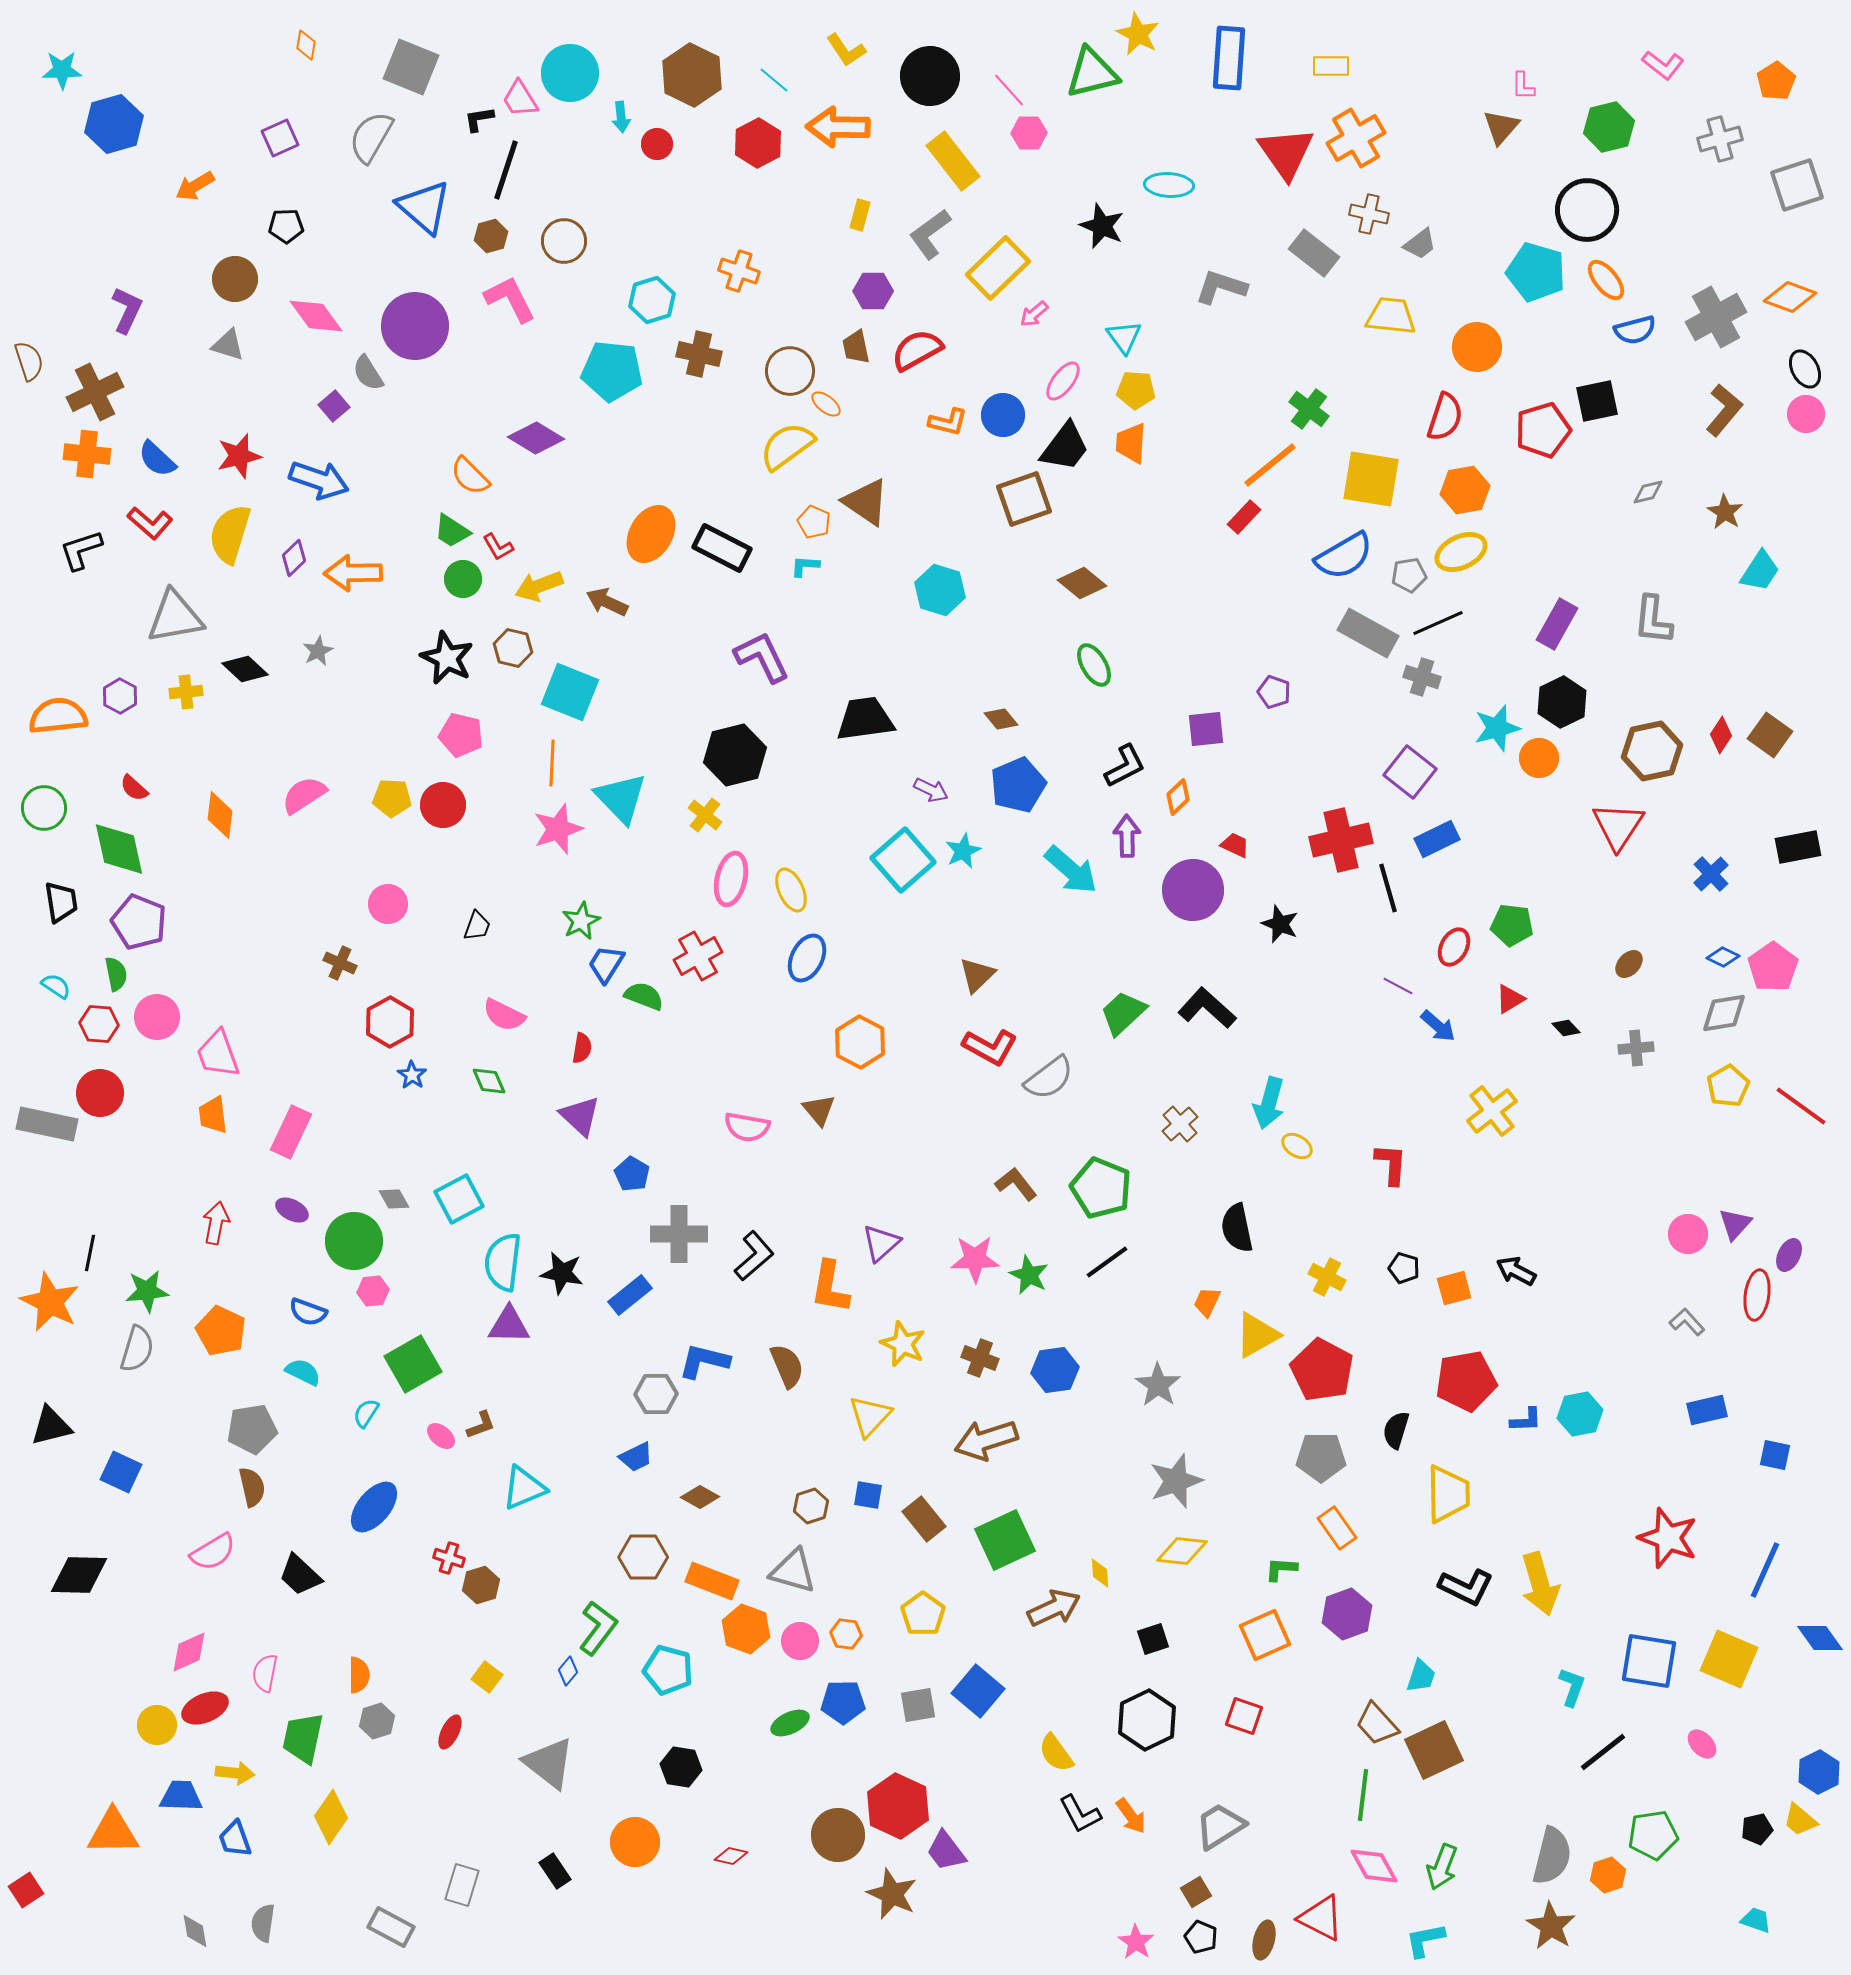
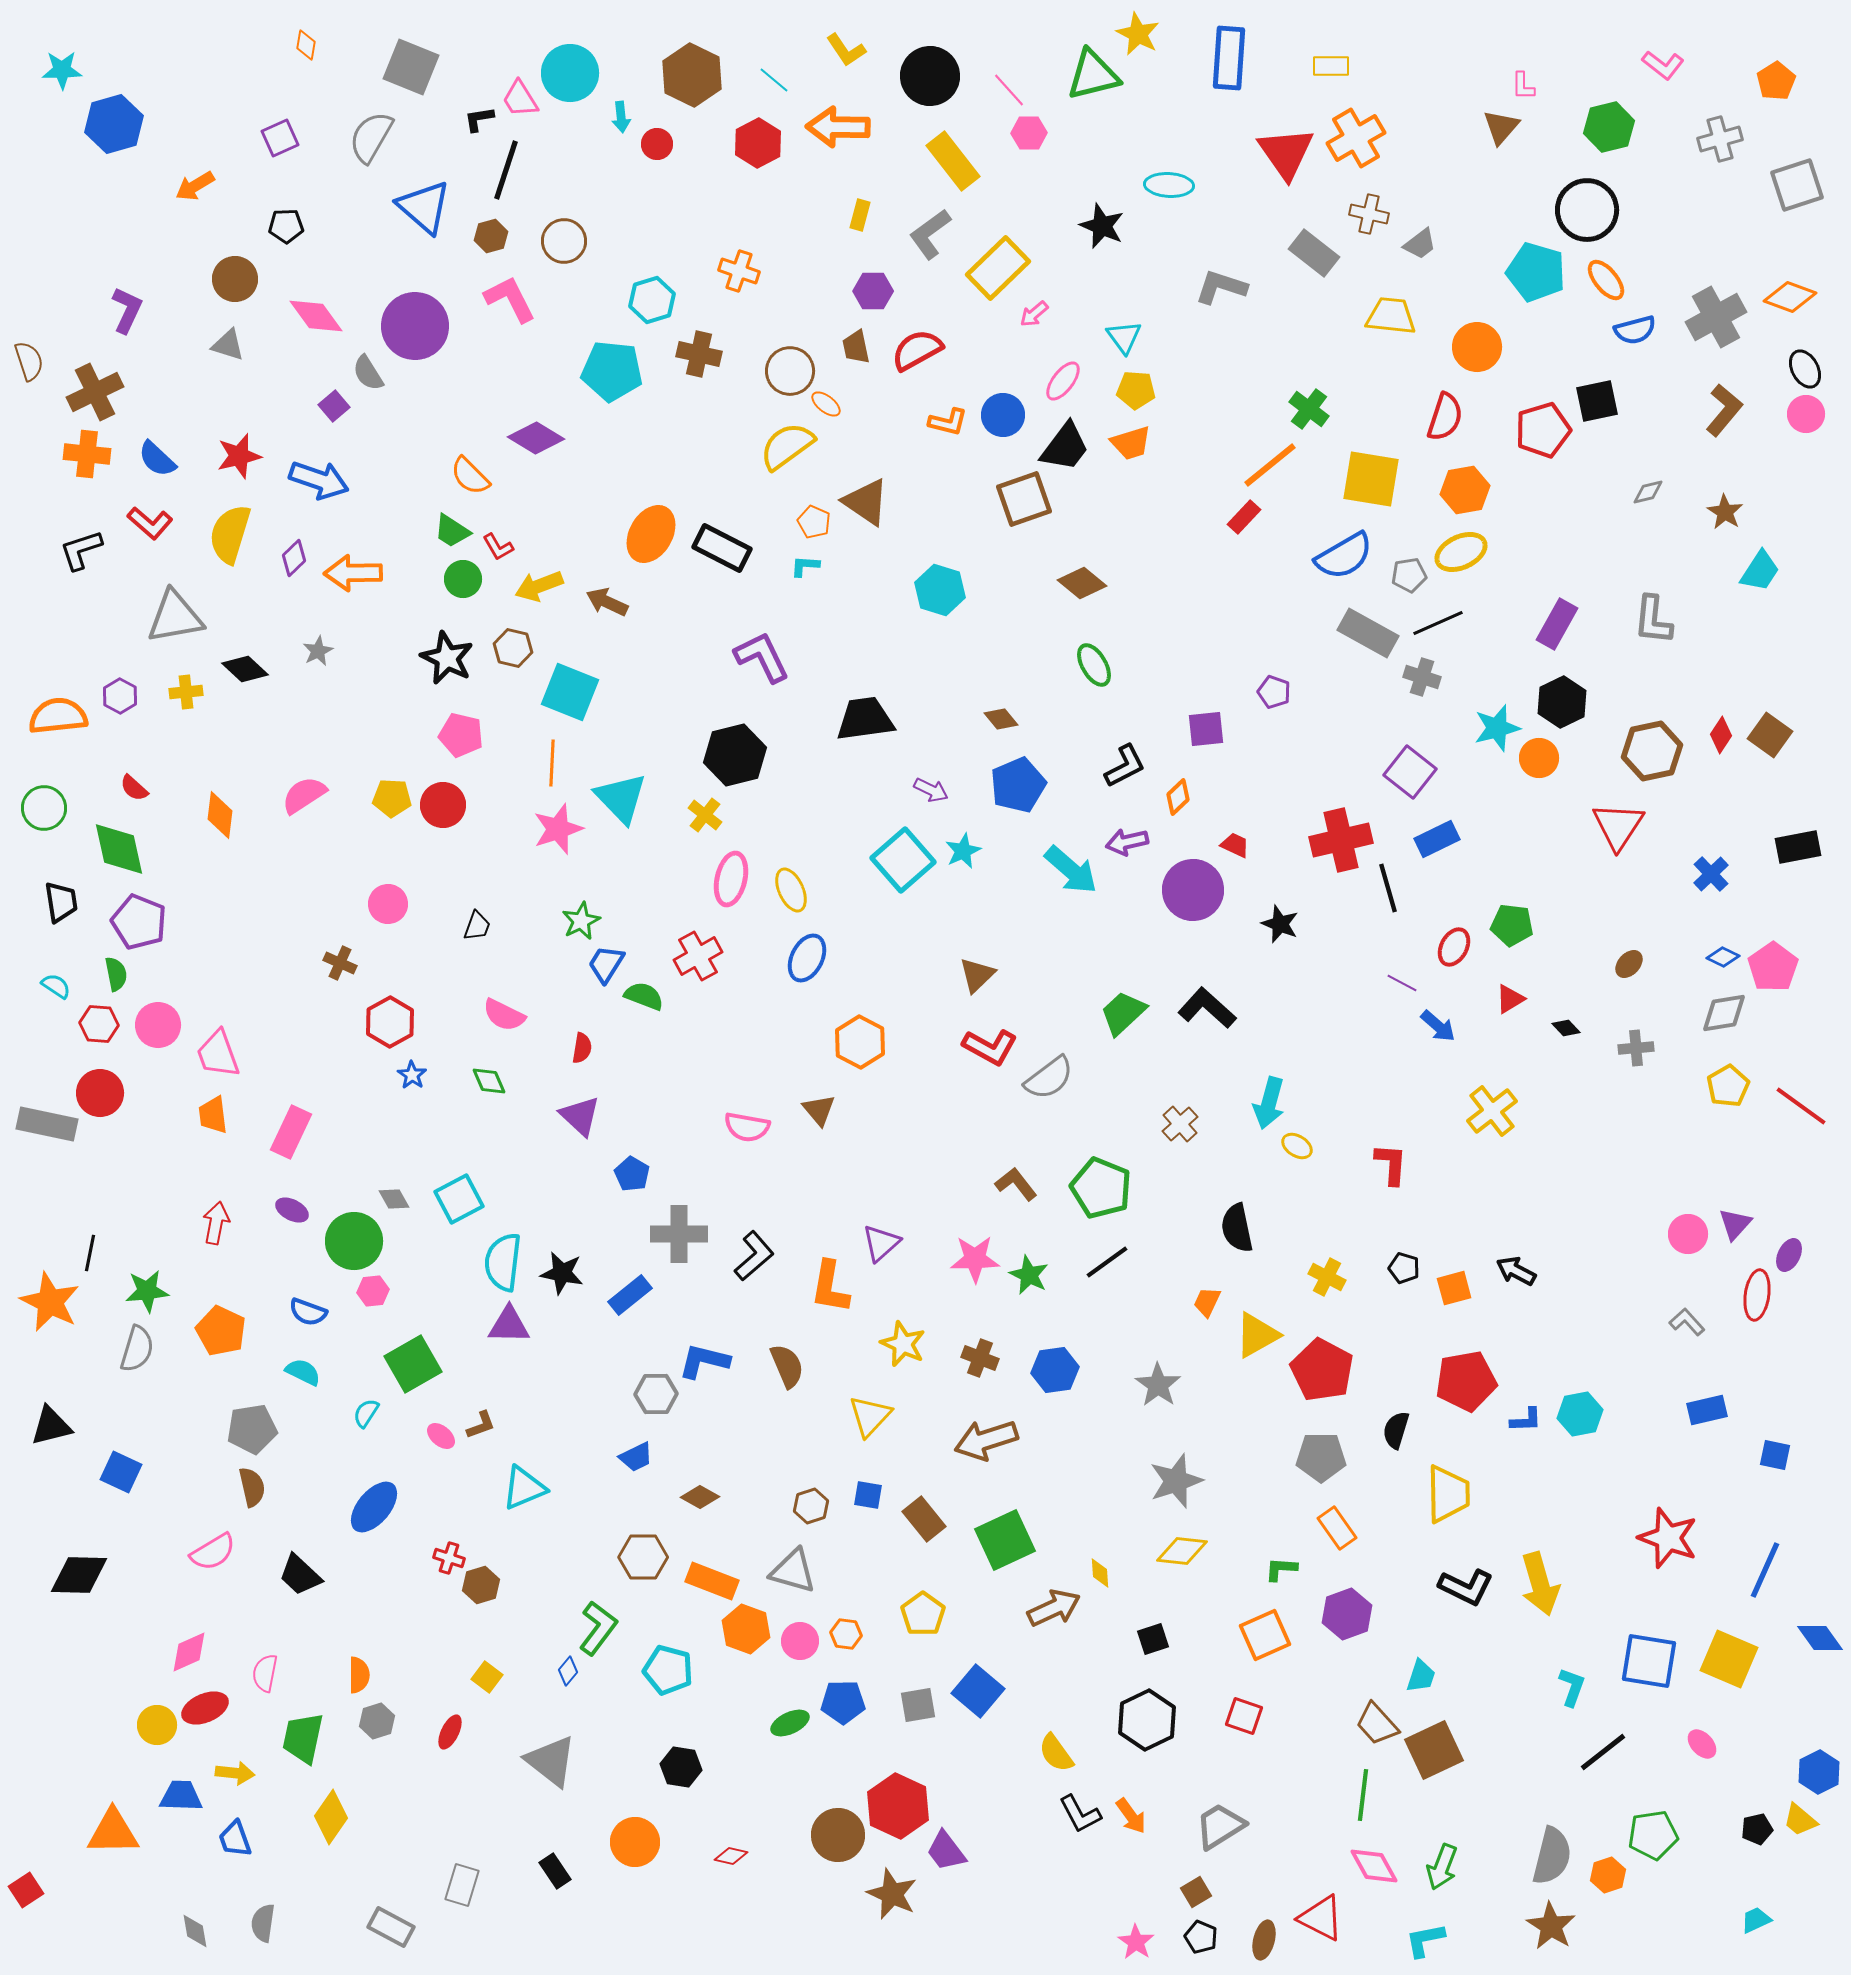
green triangle at (1092, 73): moved 1 px right, 2 px down
orange trapezoid at (1131, 443): rotated 111 degrees counterclockwise
purple arrow at (1127, 836): moved 6 px down; rotated 102 degrees counterclockwise
purple line at (1398, 986): moved 4 px right, 3 px up
pink circle at (157, 1017): moved 1 px right, 8 px down
gray triangle at (549, 1763): moved 2 px right, 2 px up
cyan trapezoid at (1756, 1920): rotated 44 degrees counterclockwise
